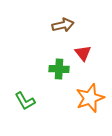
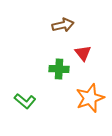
green L-shape: rotated 20 degrees counterclockwise
